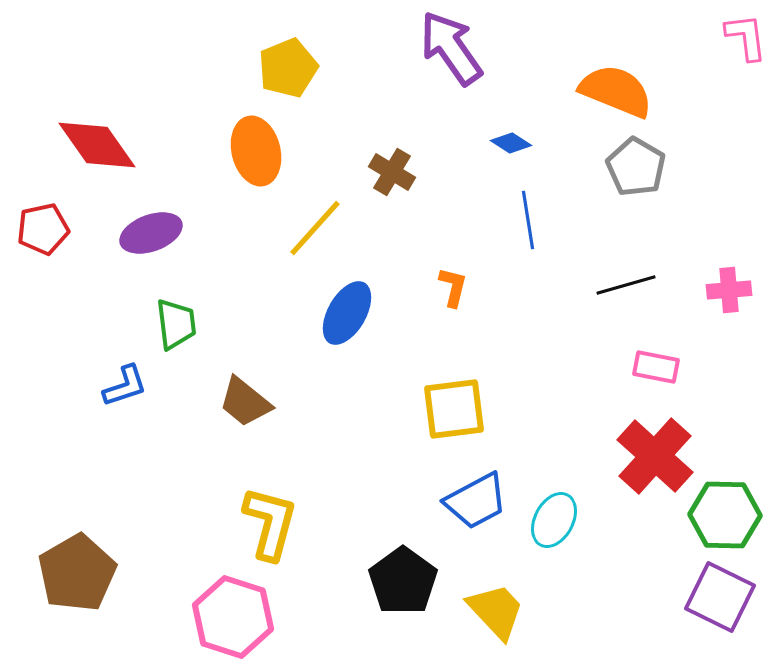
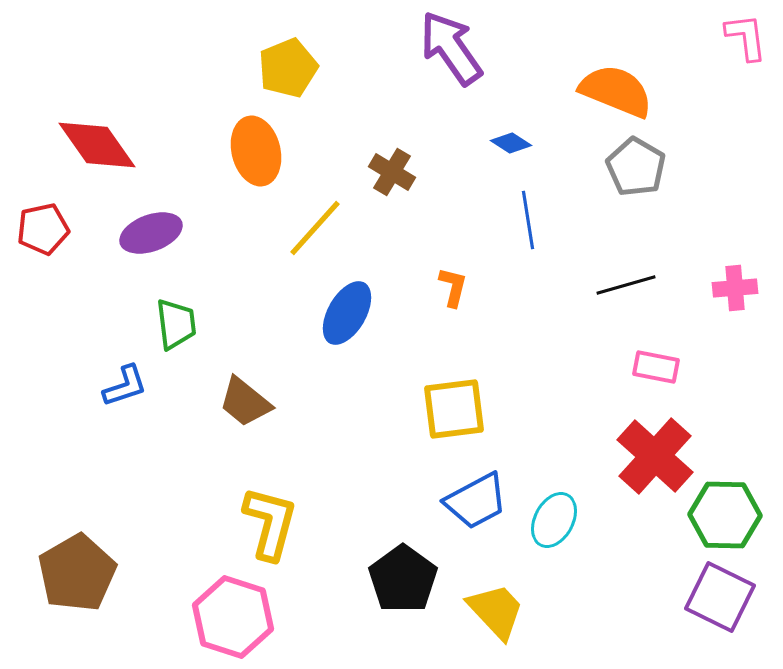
pink cross: moved 6 px right, 2 px up
black pentagon: moved 2 px up
